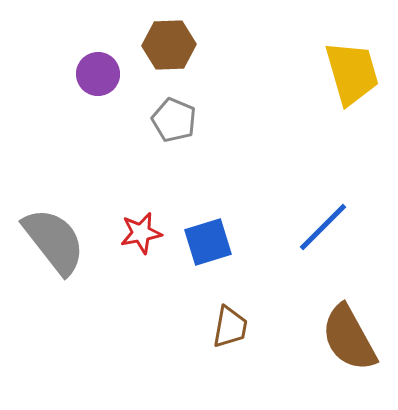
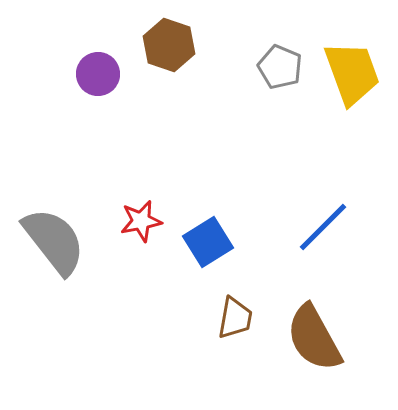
brown hexagon: rotated 21 degrees clockwise
yellow trapezoid: rotated 4 degrees counterclockwise
gray pentagon: moved 106 px right, 53 px up
red star: moved 12 px up
blue square: rotated 15 degrees counterclockwise
brown trapezoid: moved 5 px right, 9 px up
brown semicircle: moved 35 px left
